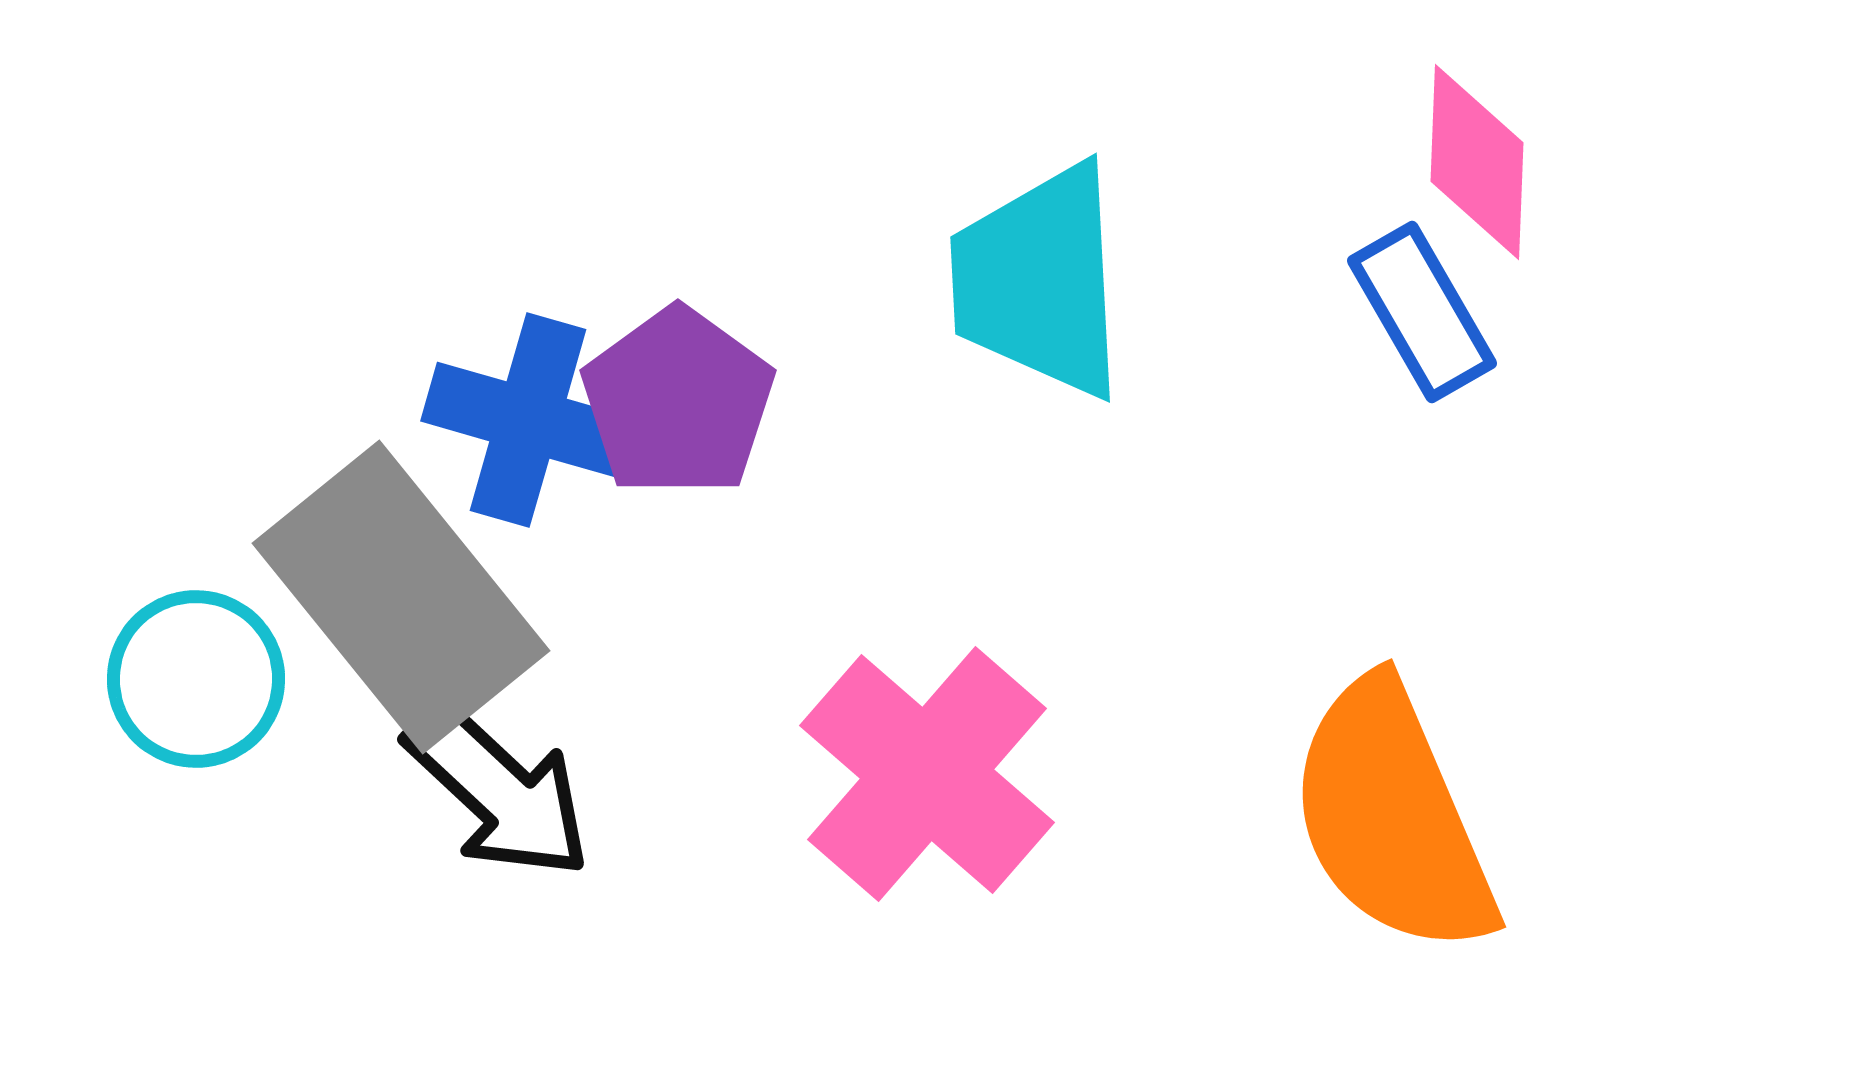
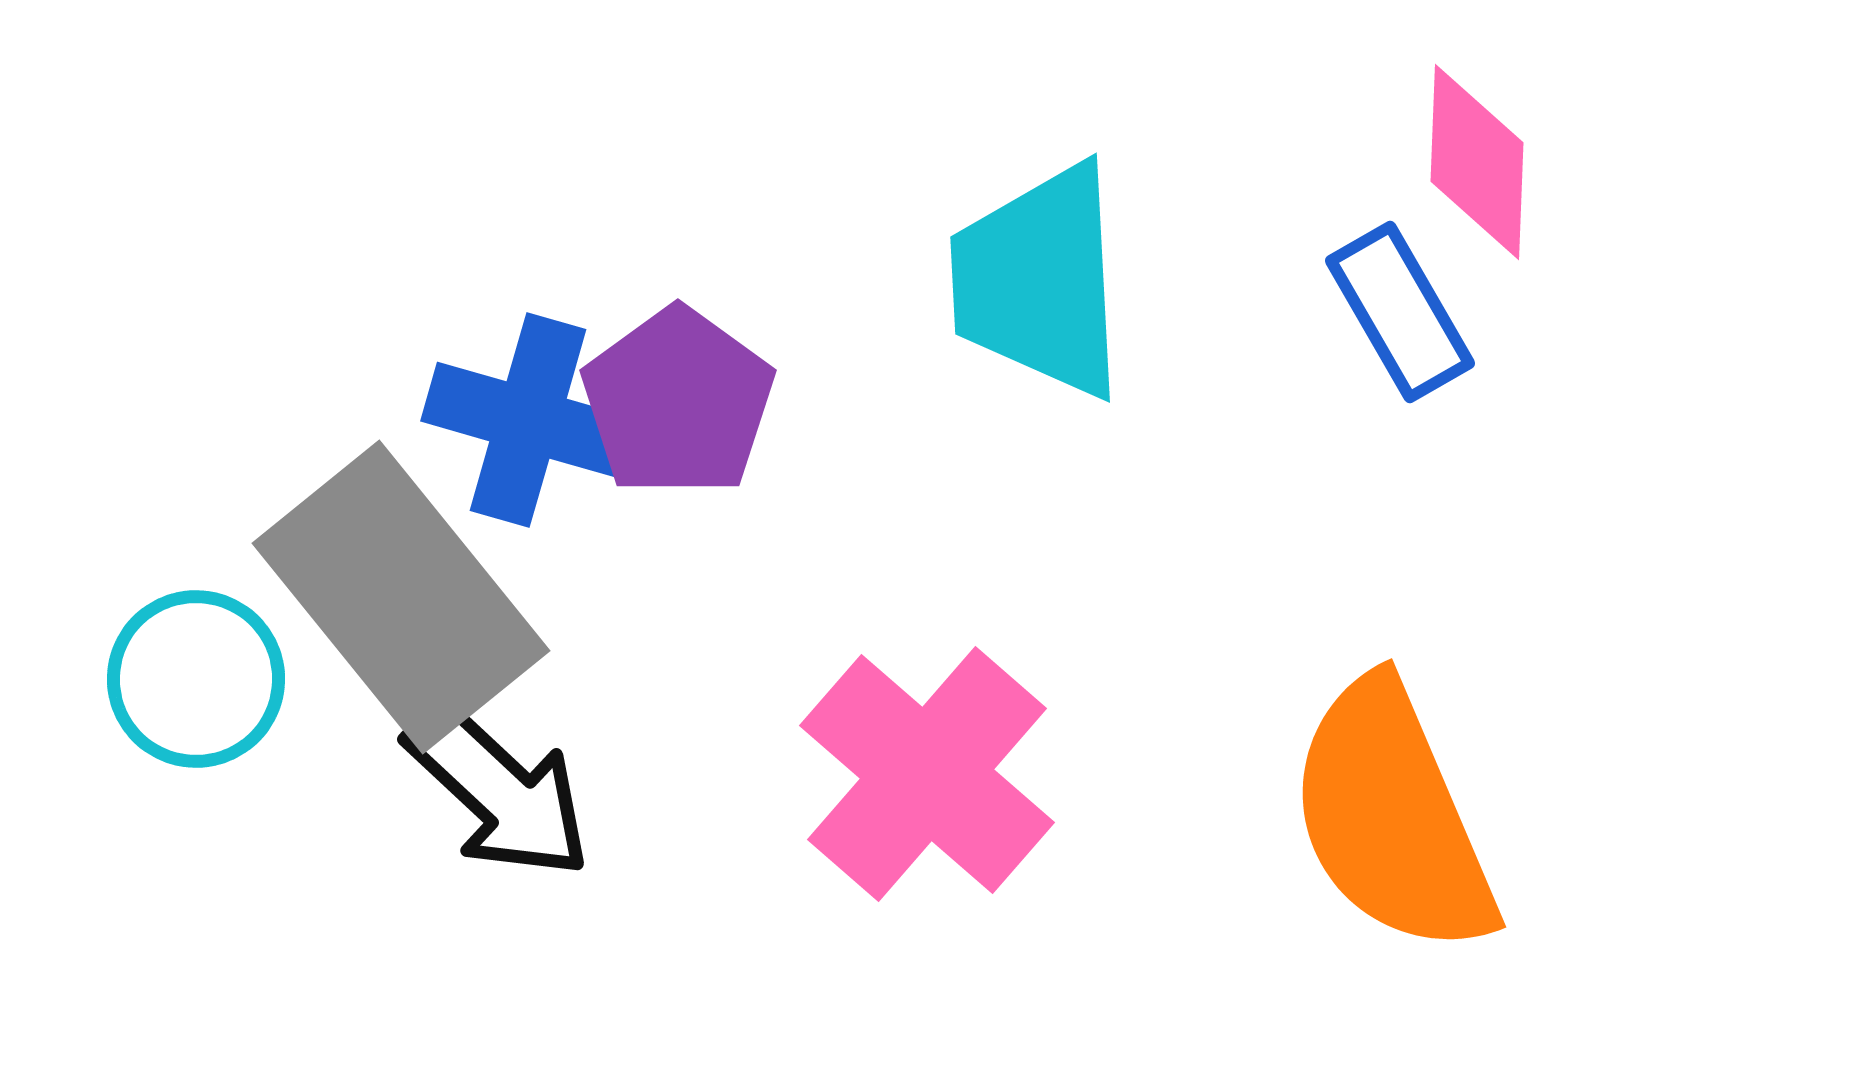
blue rectangle: moved 22 px left
